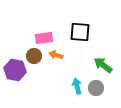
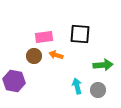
black square: moved 2 px down
pink rectangle: moved 1 px up
green arrow: rotated 138 degrees clockwise
purple hexagon: moved 1 px left, 11 px down
gray circle: moved 2 px right, 2 px down
